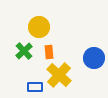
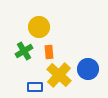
green cross: rotated 12 degrees clockwise
blue circle: moved 6 px left, 11 px down
